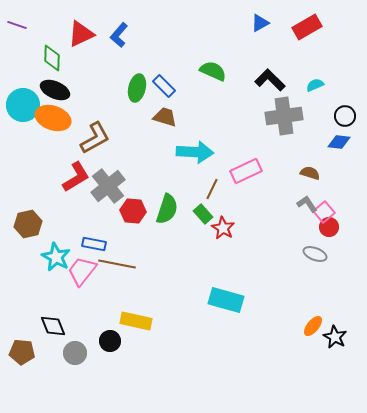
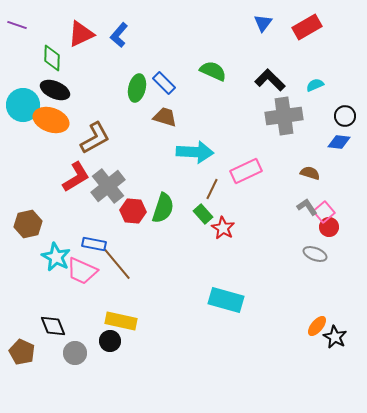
blue triangle at (260, 23): moved 3 px right; rotated 24 degrees counterclockwise
blue rectangle at (164, 86): moved 3 px up
orange ellipse at (53, 118): moved 2 px left, 2 px down
gray L-shape at (307, 204): moved 3 px down
green semicircle at (167, 209): moved 4 px left, 1 px up
brown line at (117, 264): rotated 39 degrees clockwise
pink trapezoid at (82, 271): rotated 104 degrees counterclockwise
yellow rectangle at (136, 321): moved 15 px left
orange ellipse at (313, 326): moved 4 px right
brown pentagon at (22, 352): rotated 20 degrees clockwise
